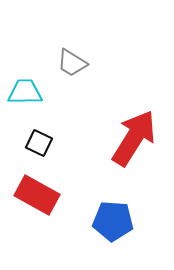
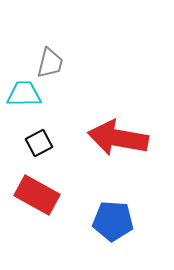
gray trapezoid: moved 22 px left; rotated 108 degrees counterclockwise
cyan trapezoid: moved 1 px left, 2 px down
red arrow: moved 16 px left; rotated 112 degrees counterclockwise
black square: rotated 36 degrees clockwise
